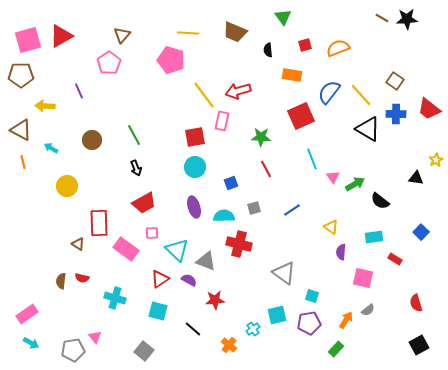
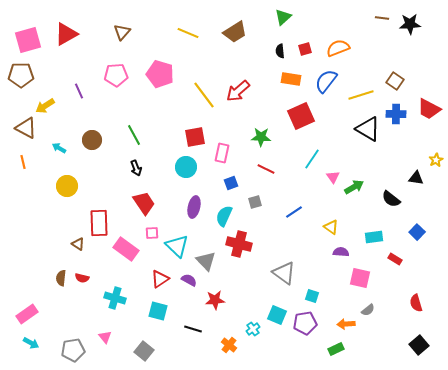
green triangle at (283, 17): rotated 24 degrees clockwise
brown line at (382, 18): rotated 24 degrees counterclockwise
black star at (407, 19): moved 3 px right, 5 px down
brown trapezoid at (235, 32): rotated 55 degrees counterclockwise
yellow line at (188, 33): rotated 20 degrees clockwise
brown triangle at (122, 35): moved 3 px up
red triangle at (61, 36): moved 5 px right, 2 px up
red square at (305, 45): moved 4 px down
black semicircle at (268, 50): moved 12 px right, 1 px down
pink pentagon at (171, 60): moved 11 px left, 14 px down
pink pentagon at (109, 63): moved 7 px right, 12 px down; rotated 30 degrees clockwise
orange rectangle at (292, 75): moved 1 px left, 4 px down
red arrow at (238, 91): rotated 25 degrees counterclockwise
blue semicircle at (329, 92): moved 3 px left, 11 px up
yellow line at (361, 95): rotated 65 degrees counterclockwise
yellow arrow at (45, 106): rotated 36 degrees counterclockwise
red trapezoid at (429, 109): rotated 10 degrees counterclockwise
pink rectangle at (222, 121): moved 32 px down
brown triangle at (21, 130): moved 5 px right, 2 px up
cyan arrow at (51, 148): moved 8 px right
cyan line at (312, 159): rotated 55 degrees clockwise
cyan circle at (195, 167): moved 9 px left
red line at (266, 169): rotated 36 degrees counterclockwise
green arrow at (355, 184): moved 1 px left, 3 px down
black semicircle at (380, 201): moved 11 px right, 2 px up
red trapezoid at (144, 203): rotated 95 degrees counterclockwise
purple ellipse at (194, 207): rotated 30 degrees clockwise
gray square at (254, 208): moved 1 px right, 6 px up
blue line at (292, 210): moved 2 px right, 2 px down
cyan semicircle at (224, 216): rotated 65 degrees counterclockwise
blue square at (421, 232): moved 4 px left
cyan triangle at (177, 250): moved 4 px up
purple semicircle at (341, 252): rotated 91 degrees clockwise
gray triangle at (206, 261): rotated 25 degrees clockwise
pink square at (363, 278): moved 3 px left
brown semicircle at (61, 281): moved 3 px up
cyan square at (277, 315): rotated 36 degrees clockwise
orange arrow at (346, 320): moved 4 px down; rotated 126 degrees counterclockwise
purple pentagon at (309, 323): moved 4 px left
black line at (193, 329): rotated 24 degrees counterclockwise
pink triangle at (95, 337): moved 10 px right
black square at (419, 345): rotated 12 degrees counterclockwise
green rectangle at (336, 349): rotated 21 degrees clockwise
